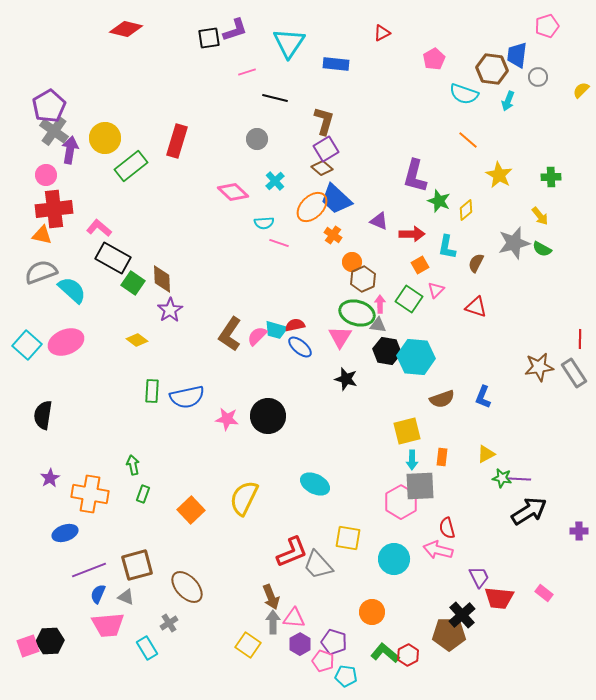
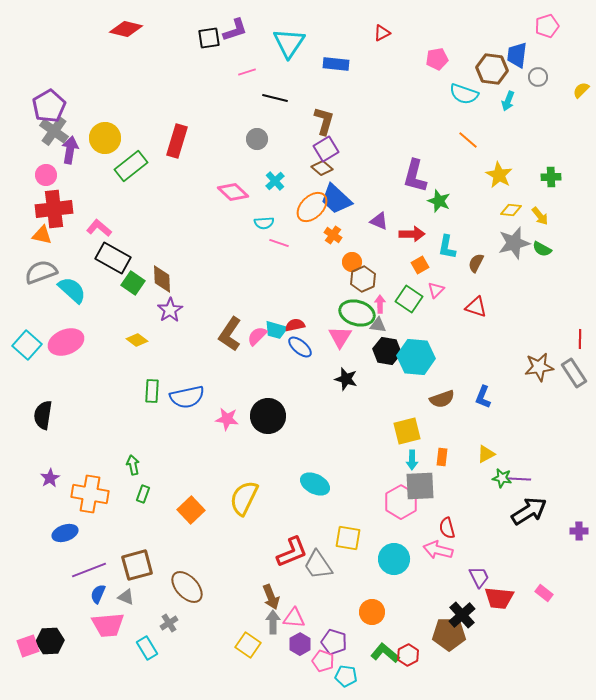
pink pentagon at (434, 59): moved 3 px right; rotated 20 degrees clockwise
yellow diamond at (466, 210): moved 45 px right; rotated 45 degrees clockwise
gray trapezoid at (318, 565): rotated 8 degrees clockwise
